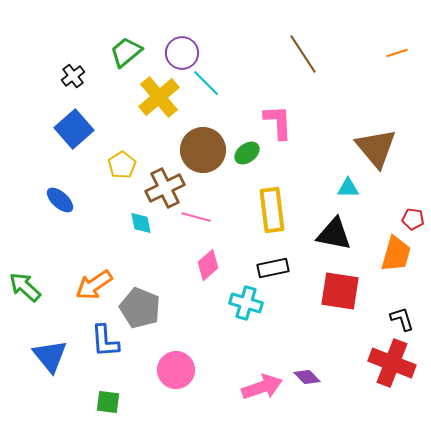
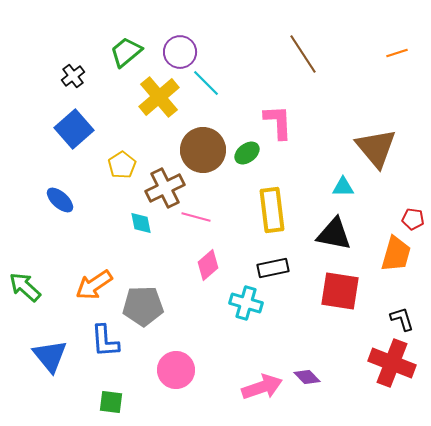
purple circle: moved 2 px left, 1 px up
cyan triangle: moved 5 px left, 1 px up
gray pentagon: moved 3 px right, 2 px up; rotated 24 degrees counterclockwise
green square: moved 3 px right
